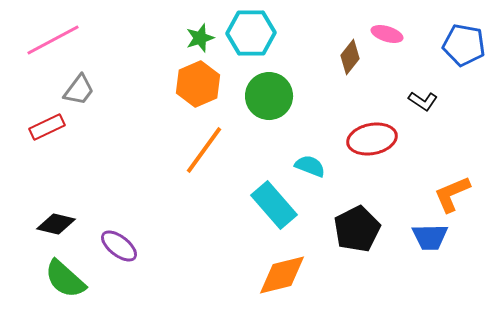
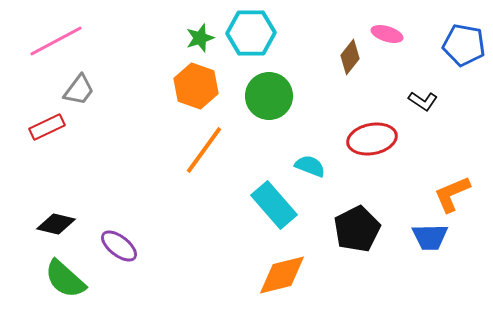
pink line: moved 3 px right, 1 px down
orange hexagon: moved 2 px left, 2 px down; rotated 18 degrees counterclockwise
